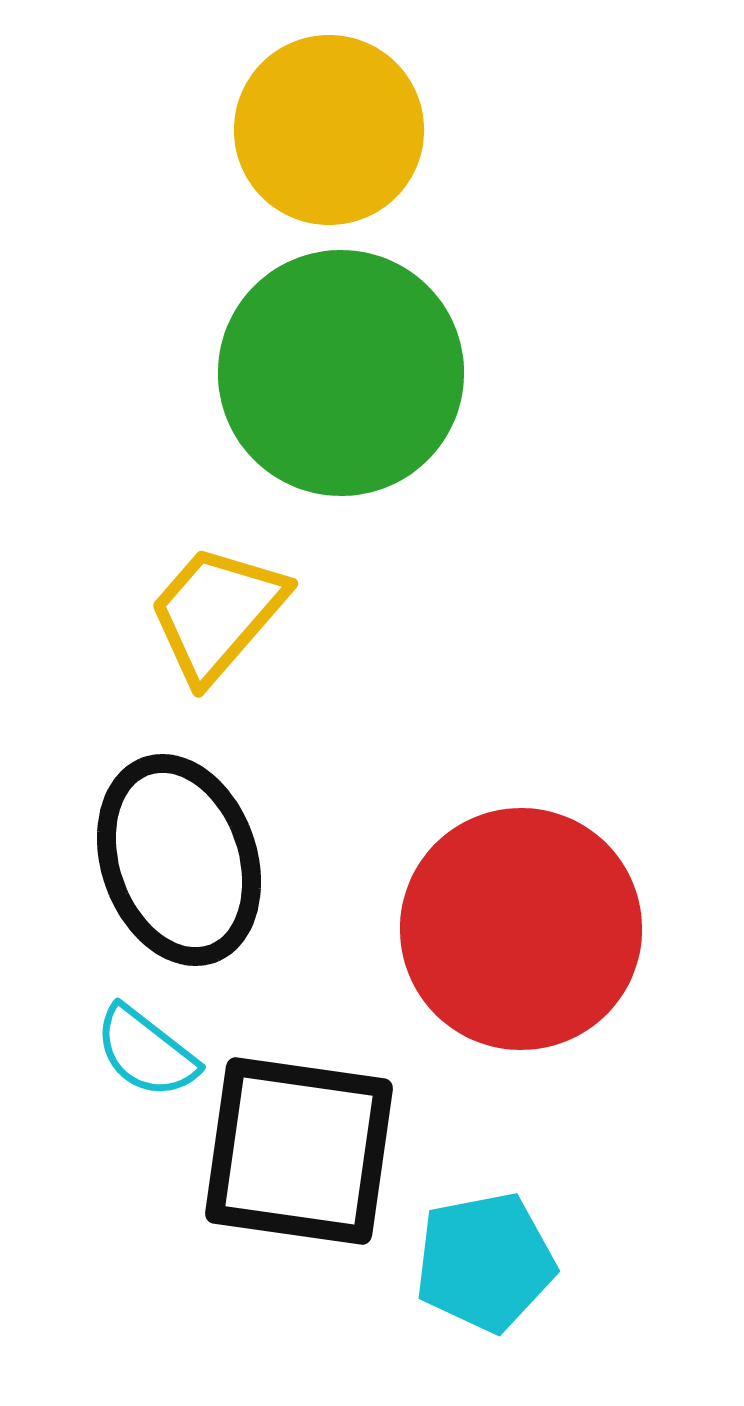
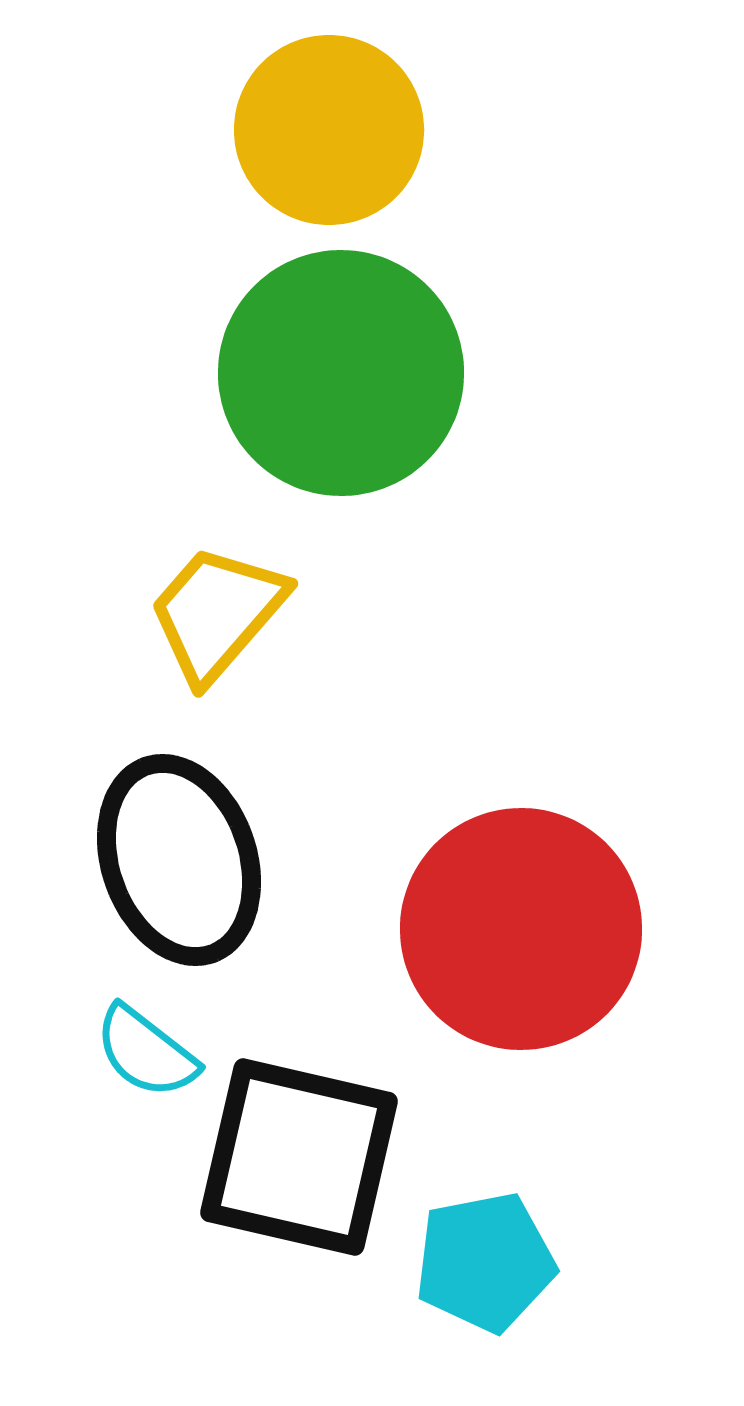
black square: moved 6 px down; rotated 5 degrees clockwise
